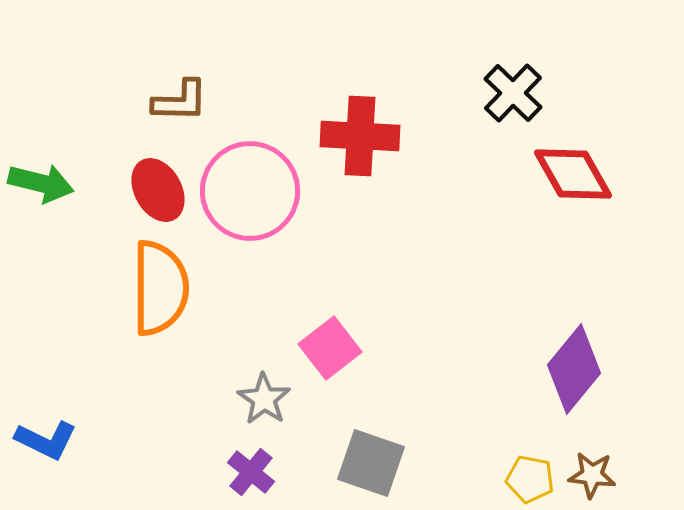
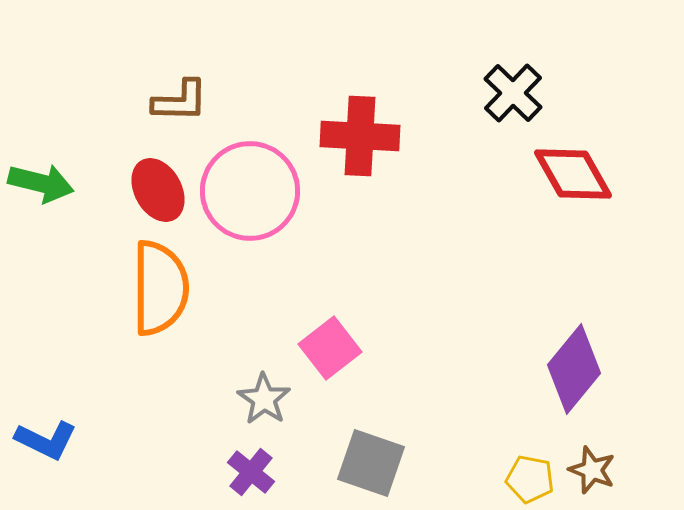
brown star: moved 5 px up; rotated 15 degrees clockwise
